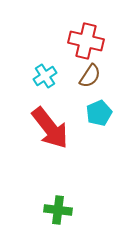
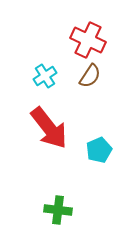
red cross: moved 2 px right, 1 px up; rotated 12 degrees clockwise
cyan pentagon: moved 37 px down
red arrow: moved 1 px left
